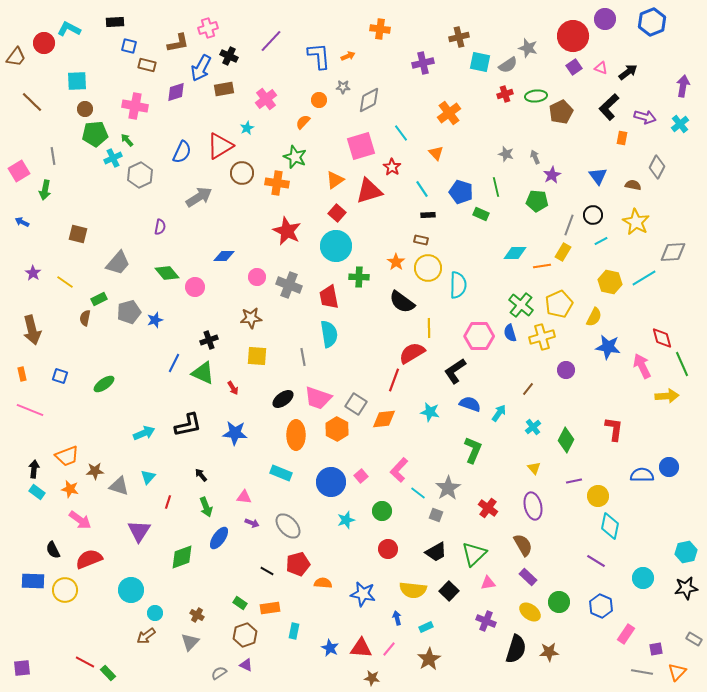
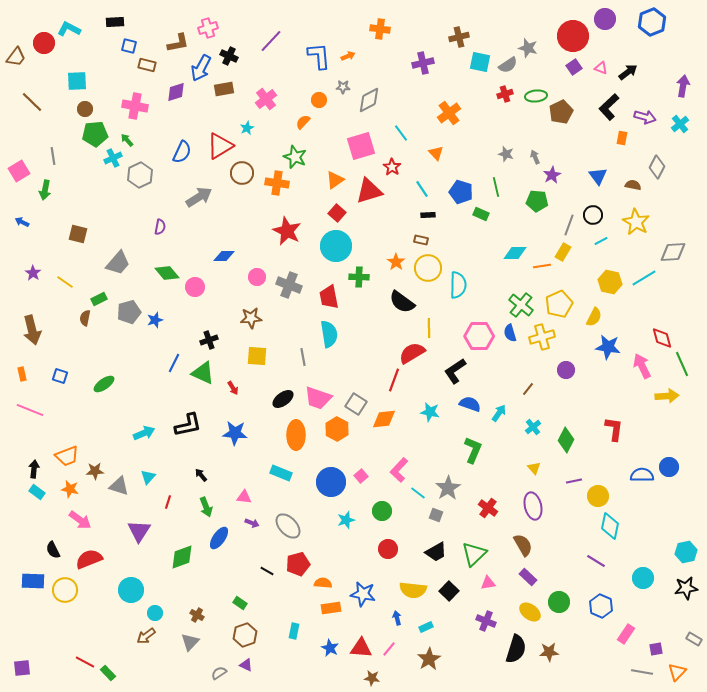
orange rectangle at (270, 608): moved 61 px right
